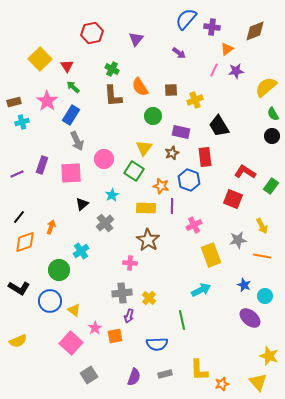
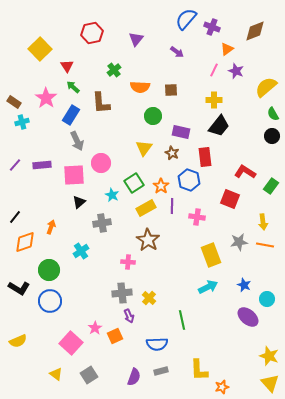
purple cross at (212, 27): rotated 14 degrees clockwise
purple arrow at (179, 53): moved 2 px left, 1 px up
yellow square at (40, 59): moved 10 px up
green cross at (112, 69): moved 2 px right, 1 px down; rotated 24 degrees clockwise
purple star at (236, 71): rotated 28 degrees clockwise
orange semicircle at (140, 87): rotated 54 degrees counterclockwise
brown L-shape at (113, 96): moved 12 px left, 7 px down
yellow cross at (195, 100): moved 19 px right; rotated 21 degrees clockwise
pink star at (47, 101): moved 1 px left, 3 px up
brown rectangle at (14, 102): rotated 48 degrees clockwise
black trapezoid at (219, 126): rotated 110 degrees counterclockwise
brown star at (172, 153): rotated 24 degrees counterclockwise
pink circle at (104, 159): moved 3 px left, 4 px down
purple rectangle at (42, 165): rotated 66 degrees clockwise
green square at (134, 171): moved 12 px down; rotated 24 degrees clockwise
pink square at (71, 173): moved 3 px right, 2 px down
purple line at (17, 174): moved 2 px left, 9 px up; rotated 24 degrees counterclockwise
orange star at (161, 186): rotated 21 degrees clockwise
cyan star at (112, 195): rotated 16 degrees counterclockwise
red square at (233, 199): moved 3 px left
black triangle at (82, 204): moved 3 px left, 2 px up
yellow rectangle at (146, 208): rotated 30 degrees counterclockwise
black line at (19, 217): moved 4 px left
gray cross at (105, 223): moved 3 px left; rotated 30 degrees clockwise
pink cross at (194, 225): moved 3 px right, 8 px up; rotated 35 degrees clockwise
yellow arrow at (262, 226): moved 1 px right, 4 px up; rotated 21 degrees clockwise
gray star at (238, 240): moved 1 px right, 2 px down
orange line at (262, 256): moved 3 px right, 11 px up
pink cross at (130, 263): moved 2 px left, 1 px up
green circle at (59, 270): moved 10 px left
cyan arrow at (201, 290): moved 7 px right, 3 px up
cyan circle at (265, 296): moved 2 px right, 3 px down
yellow triangle at (74, 310): moved 18 px left, 64 px down
purple arrow at (129, 316): rotated 40 degrees counterclockwise
purple ellipse at (250, 318): moved 2 px left, 1 px up
orange square at (115, 336): rotated 14 degrees counterclockwise
gray rectangle at (165, 374): moved 4 px left, 3 px up
yellow triangle at (258, 382): moved 12 px right, 1 px down
orange star at (222, 384): moved 3 px down
